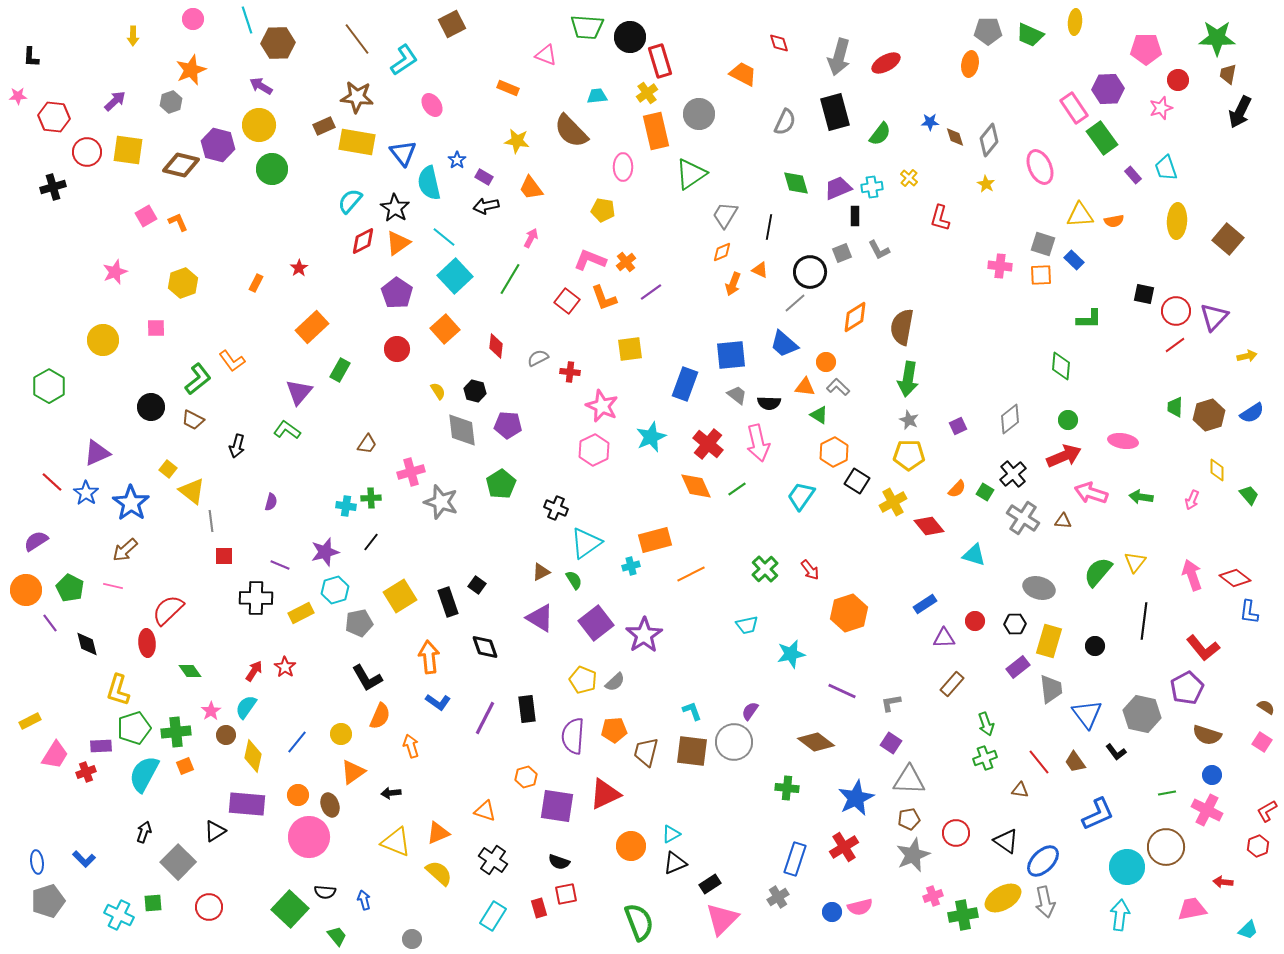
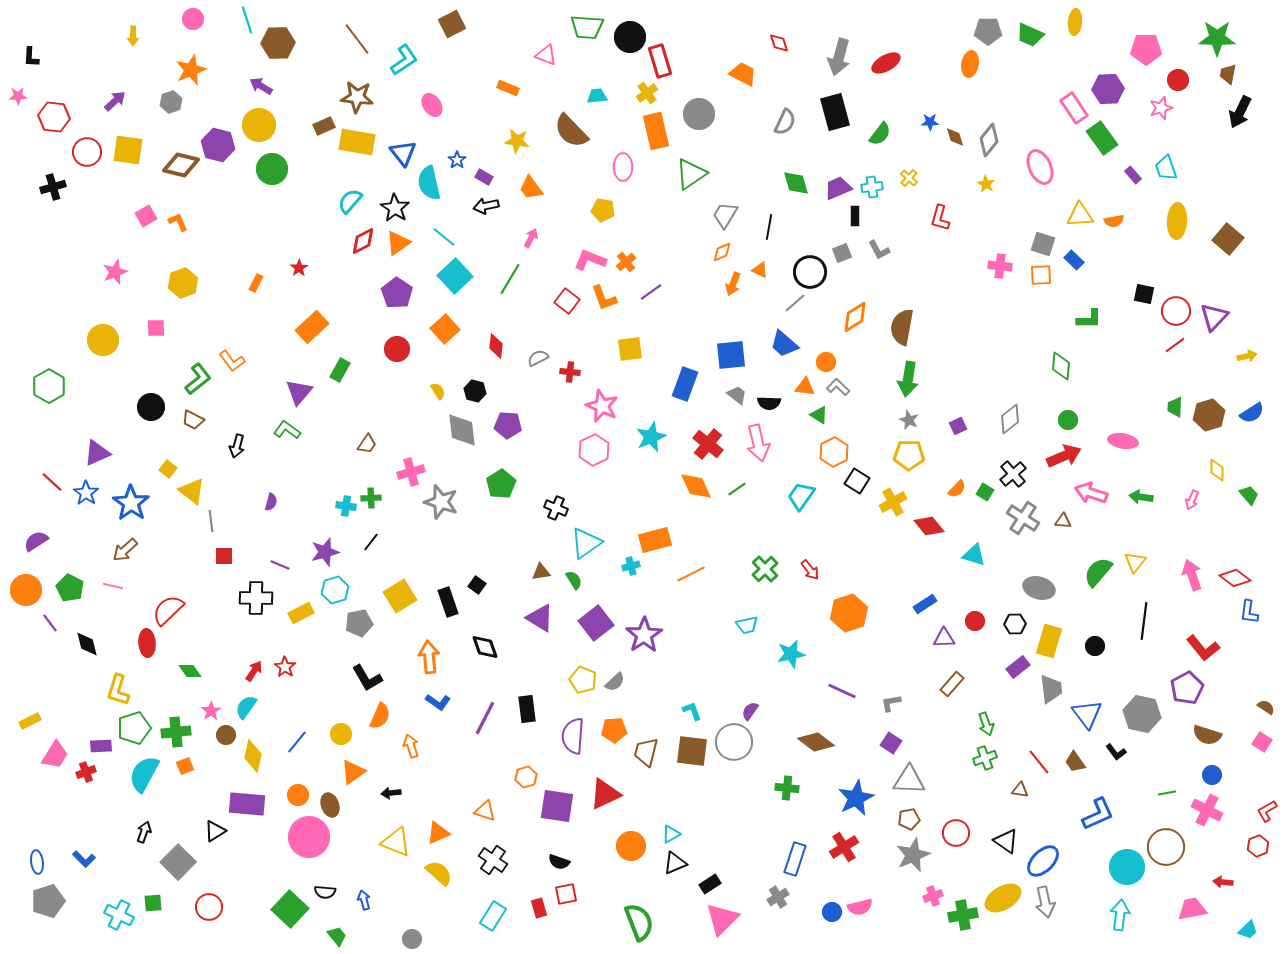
brown triangle at (541, 572): rotated 18 degrees clockwise
